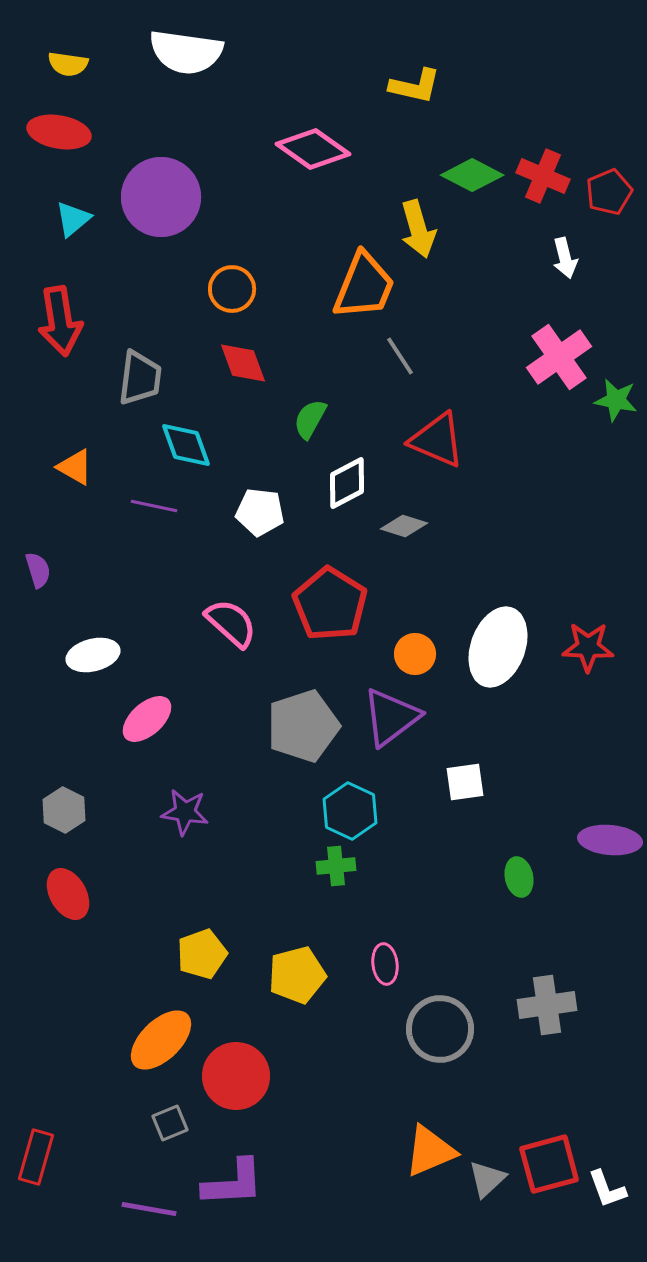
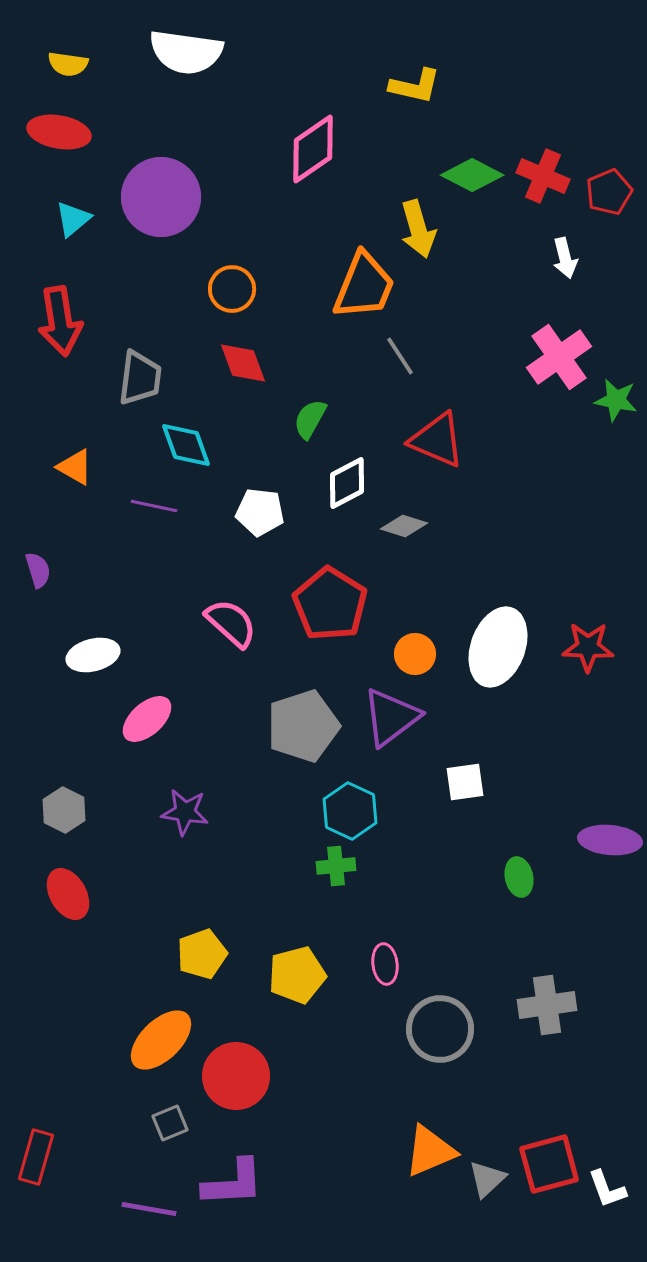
pink diamond at (313, 149): rotated 70 degrees counterclockwise
